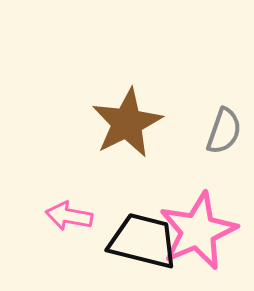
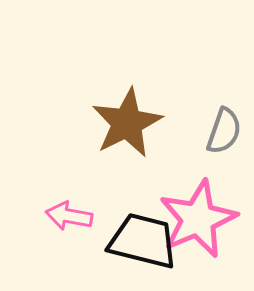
pink star: moved 12 px up
